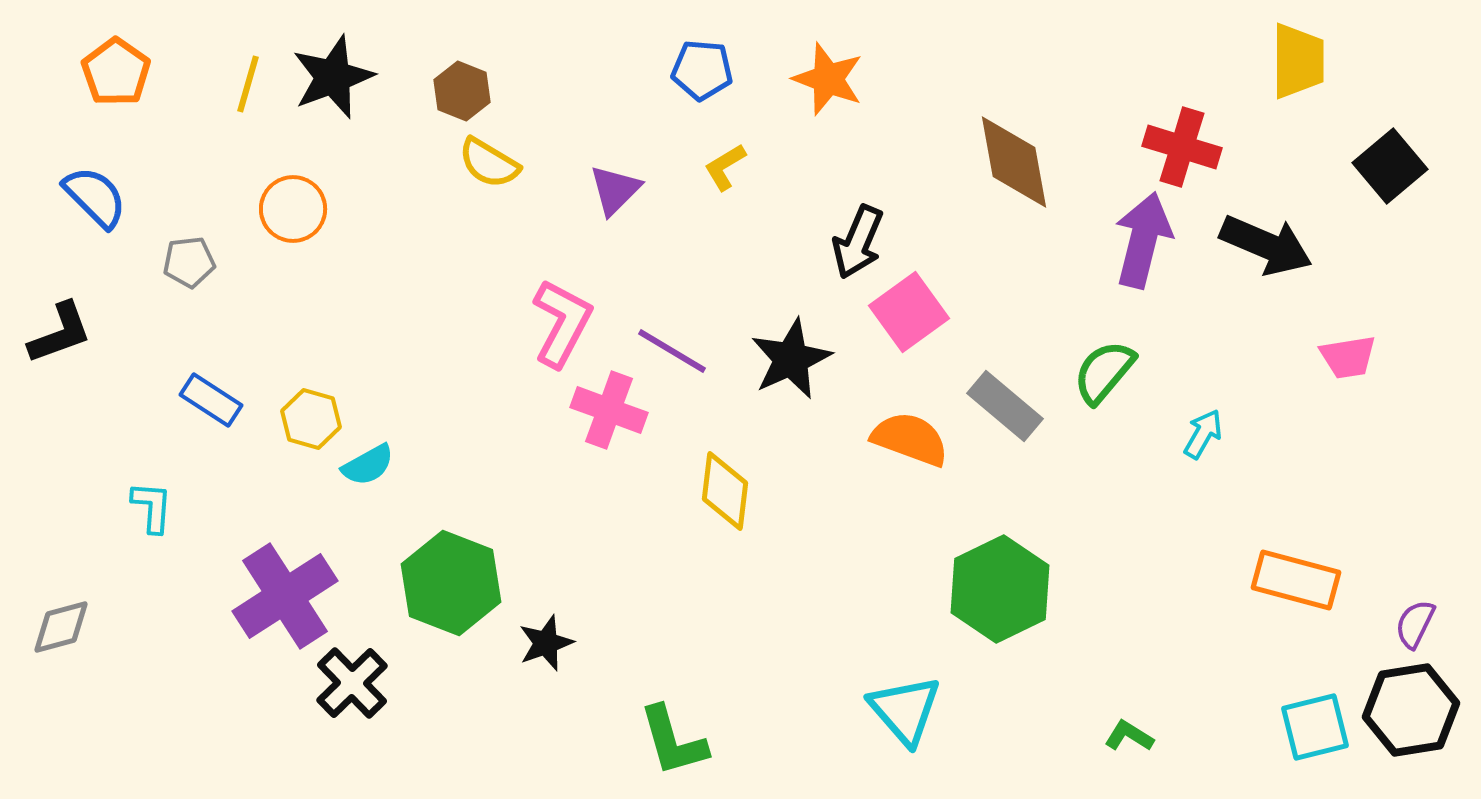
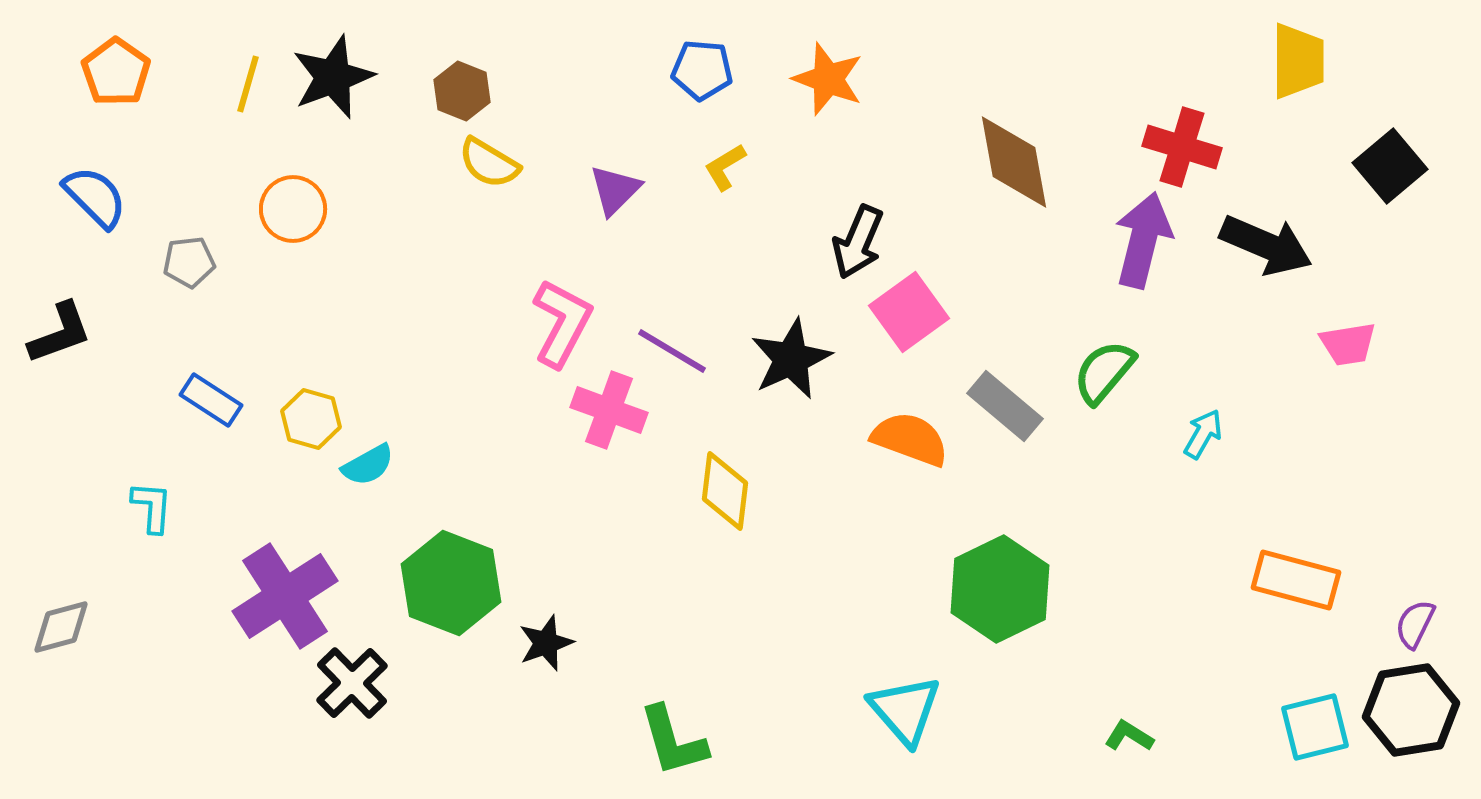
pink trapezoid at (1348, 357): moved 13 px up
